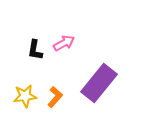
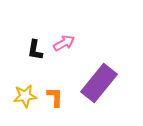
orange L-shape: rotated 40 degrees counterclockwise
